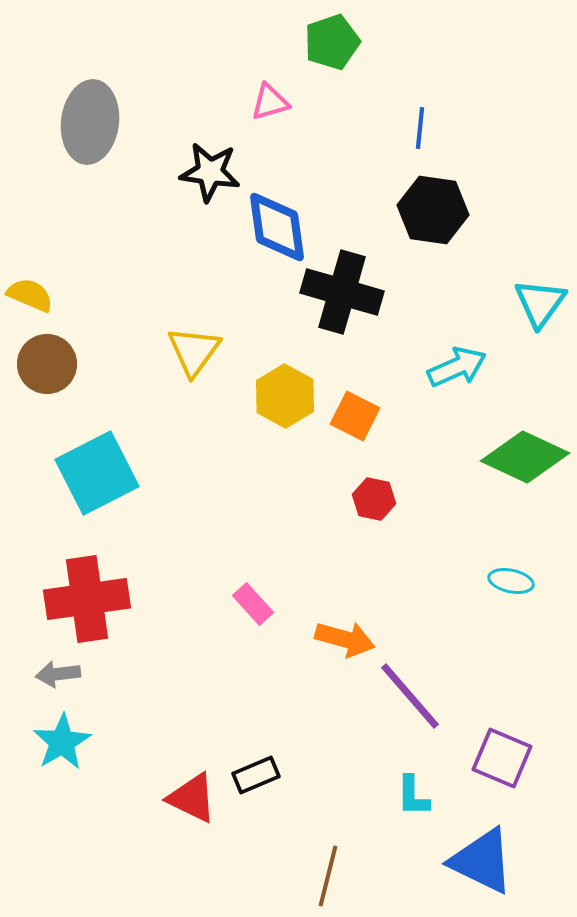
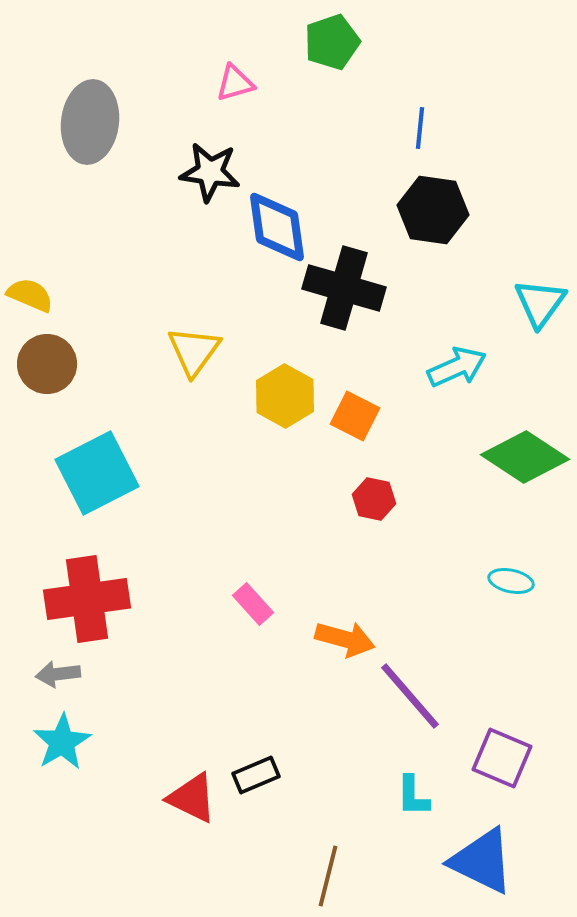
pink triangle: moved 35 px left, 19 px up
black cross: moved 2 px right, 4 px up
green diamond: rotated 8 degrees clockwise
